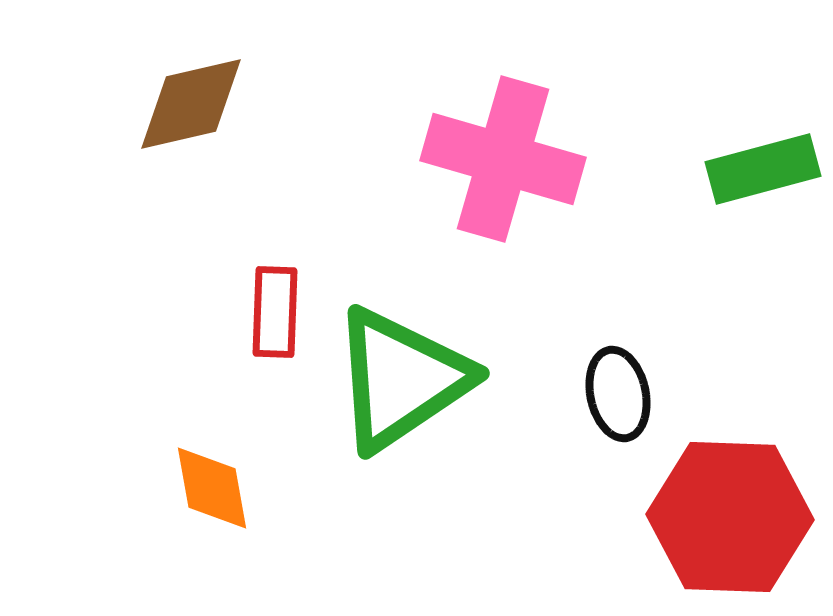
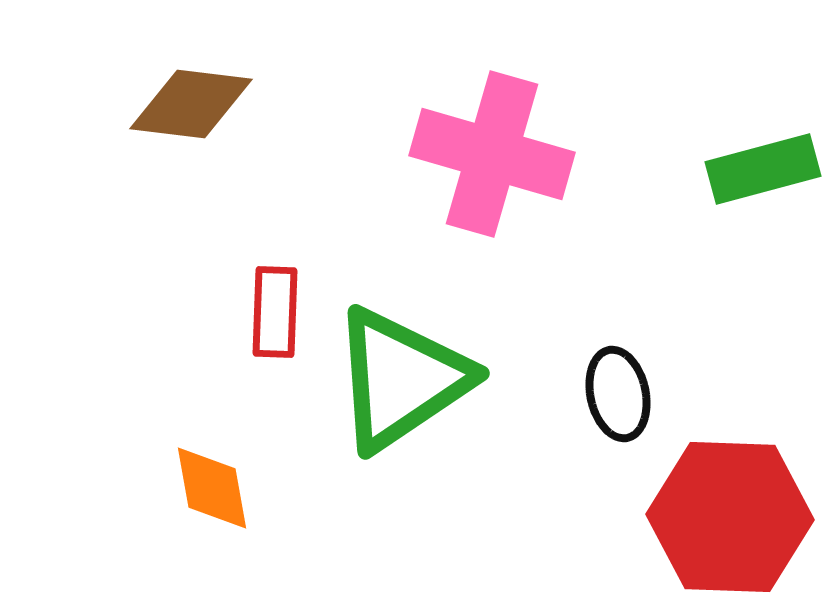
brown diamond: rotated 20 degrees clockwise
pink cross: moved 11 px left, 5 px up
